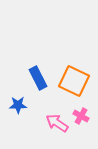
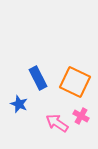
orange square: moved 1 px right, 1 px down
blue star: moved 1 px right, 1 px up; rotated 24 degrees clockwise
